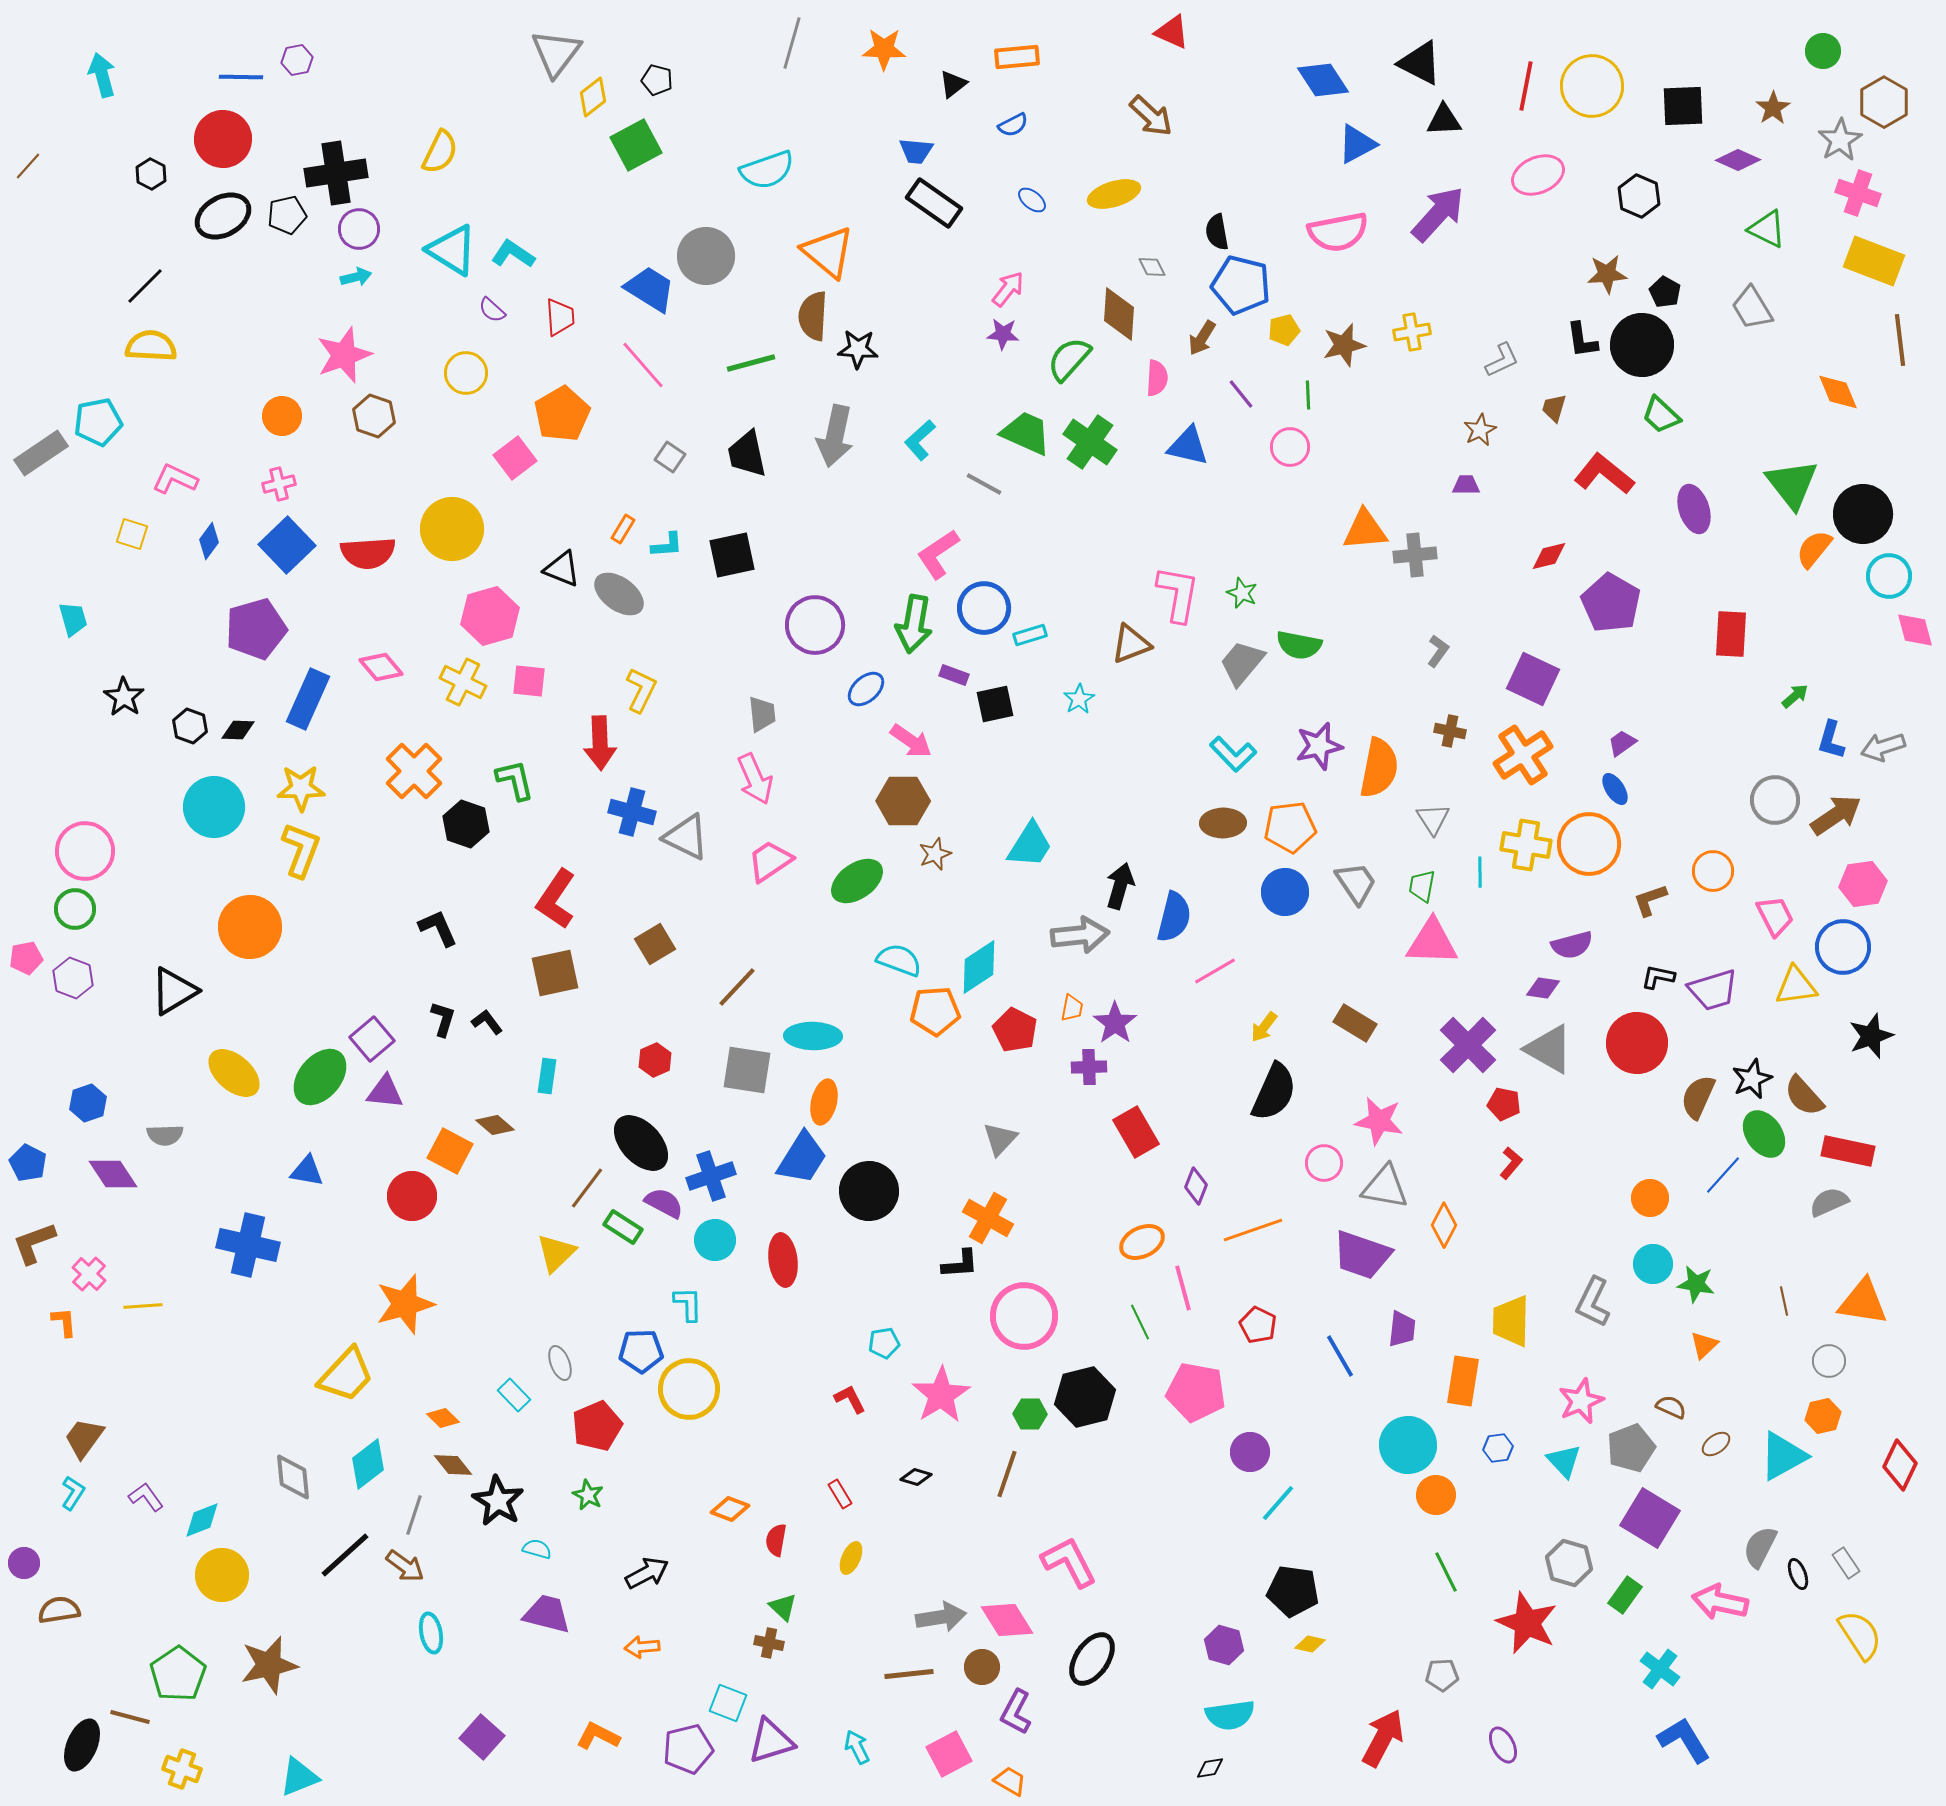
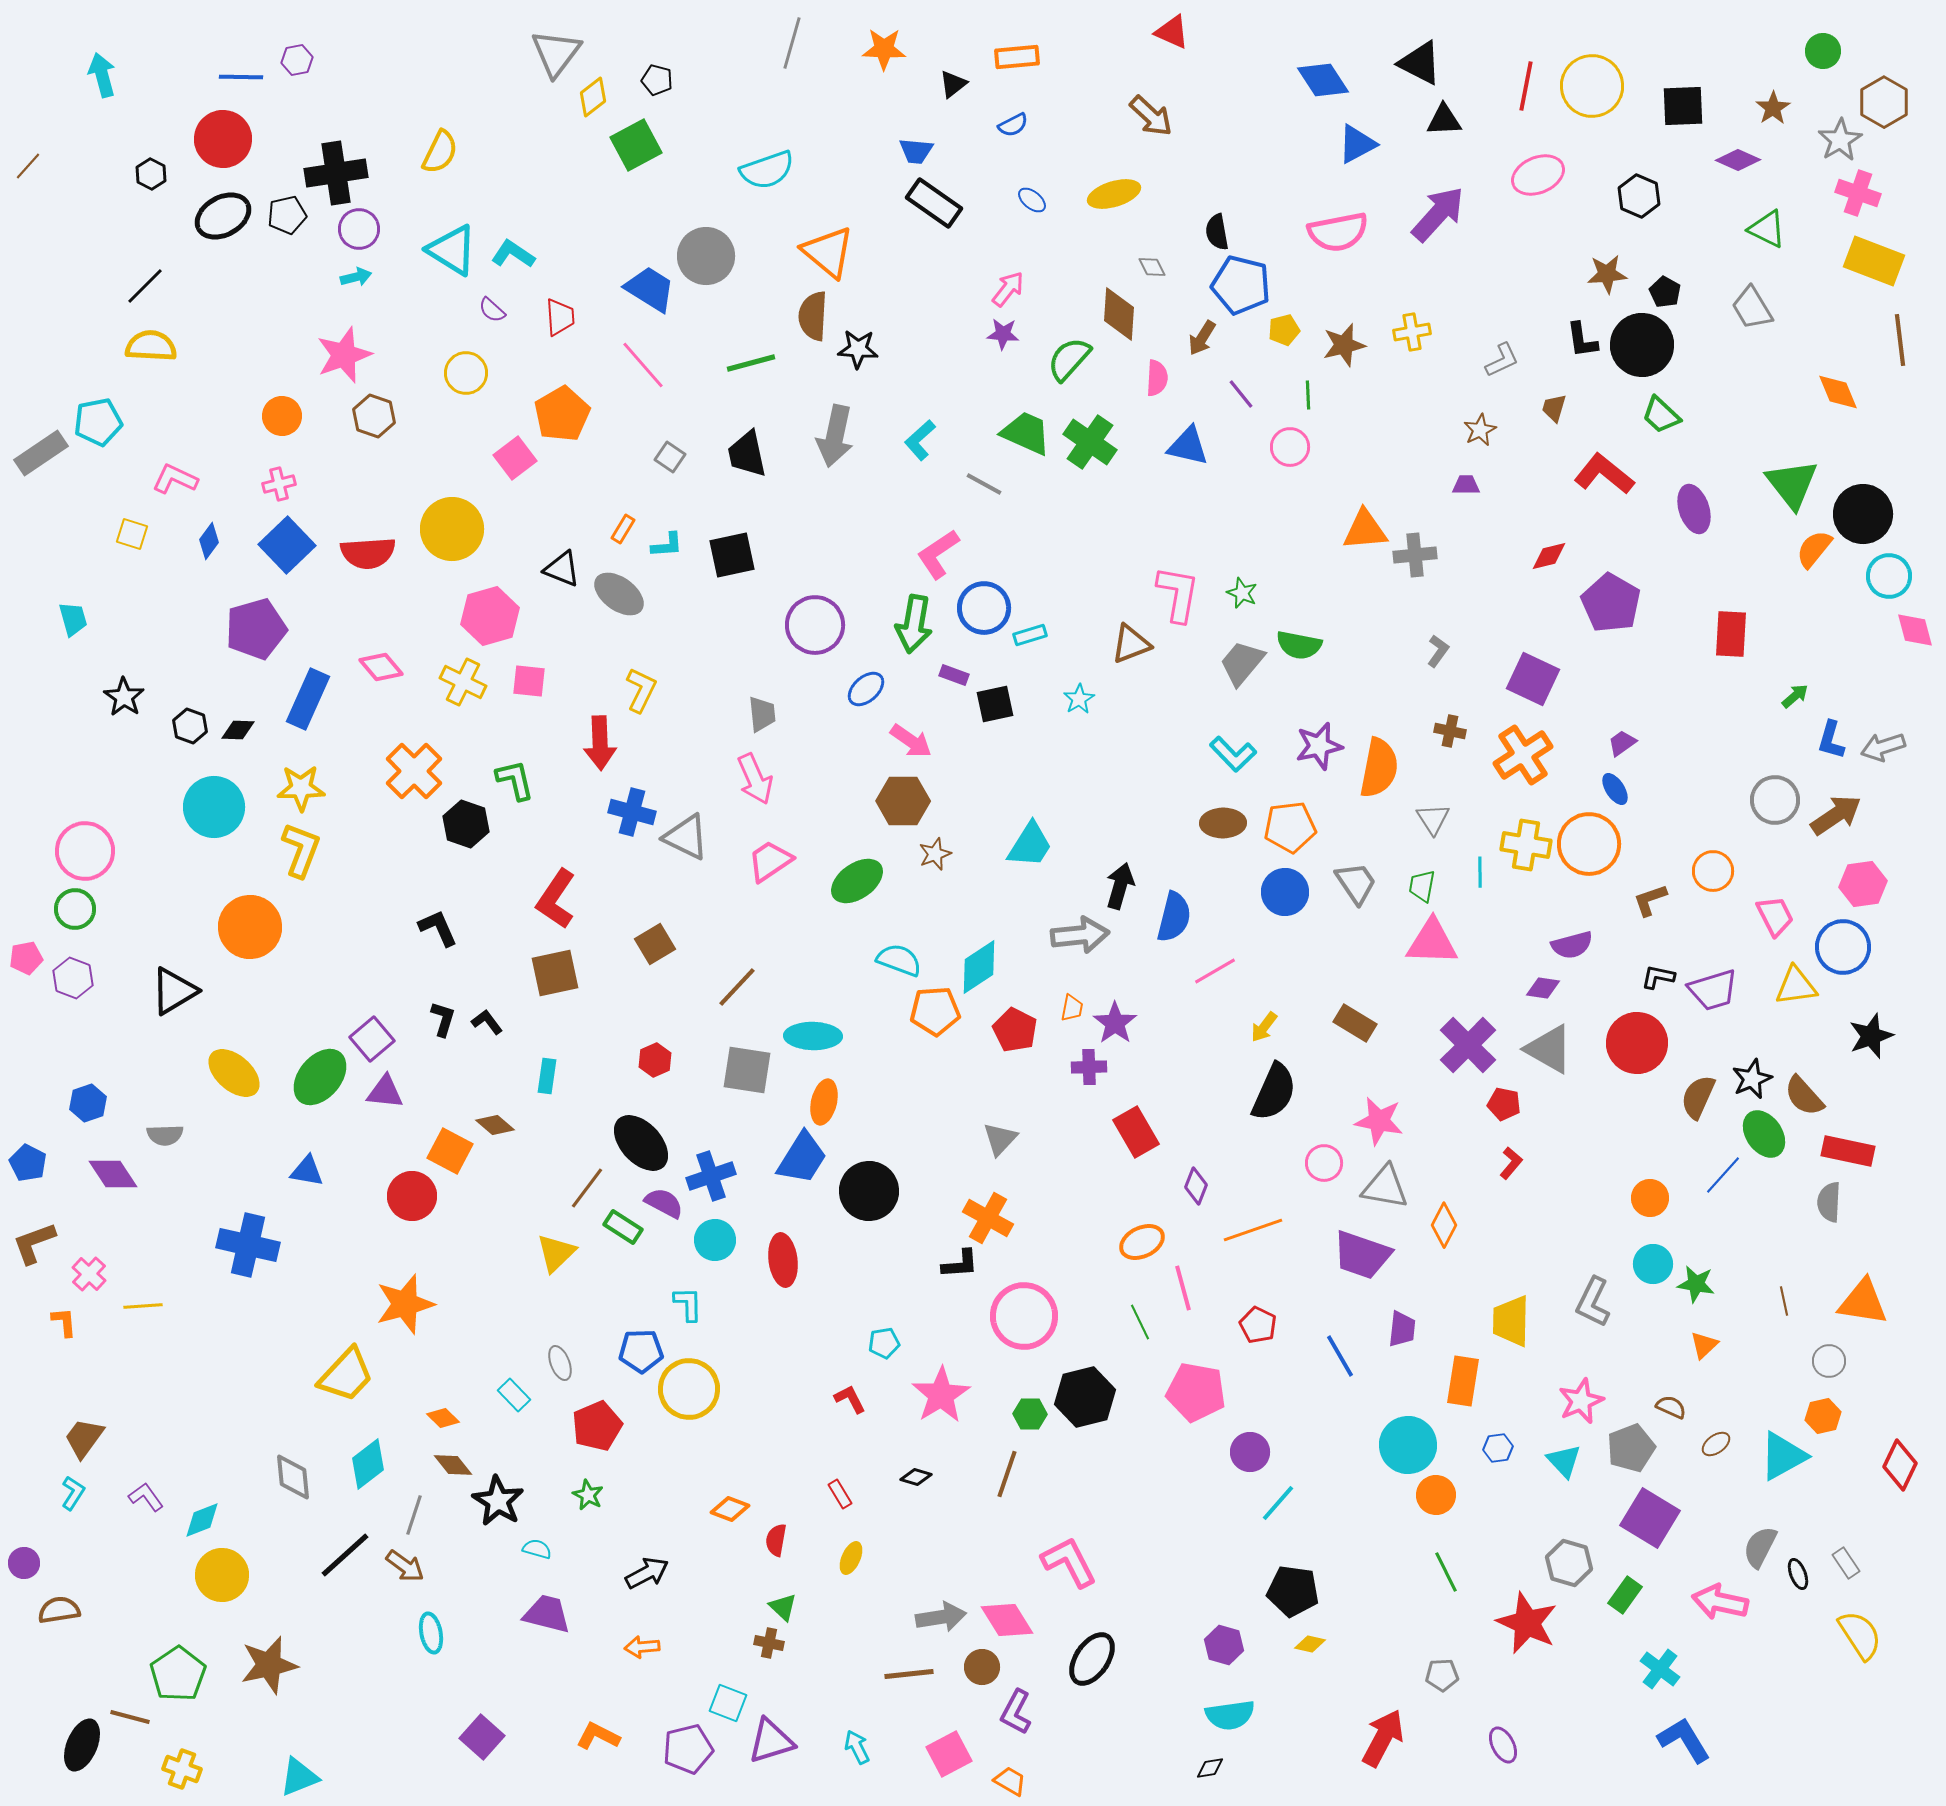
gray semicircle at (1829, 1202): rotated 63 degrees counterclockwise
